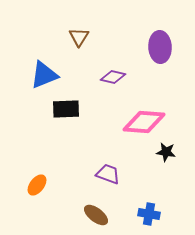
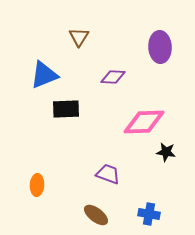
purple diamond: rotated 10 degrees counterclockwise
pink diamond: rotated 6 degrees counterclockwise
orange ellipse: rotated 35 degrees counterclockwise
